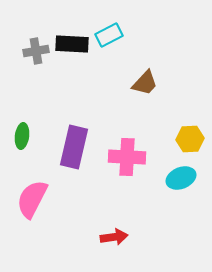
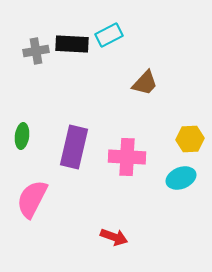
red arrow: rotated 28 degrees clockwise
